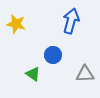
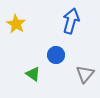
yellow star: rotated 18 degrees clockwise
blue circle: moved 3 px right
gray triangle: rotated 48 degrees counterclockwise
